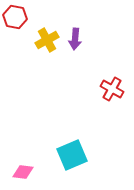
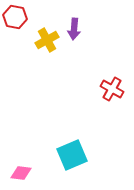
purple arrow: moved 1 px left, 10 px up
pink diamond: moved 2 px left, 1 px down
